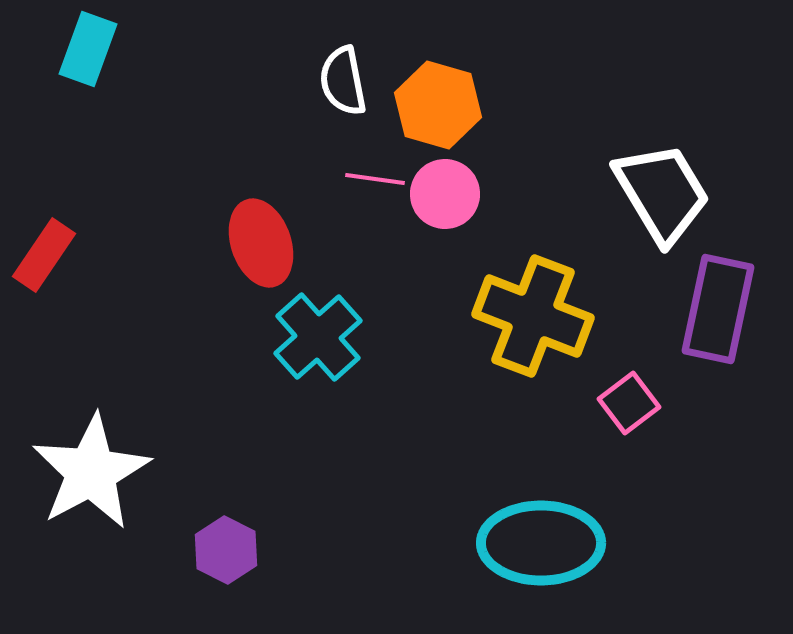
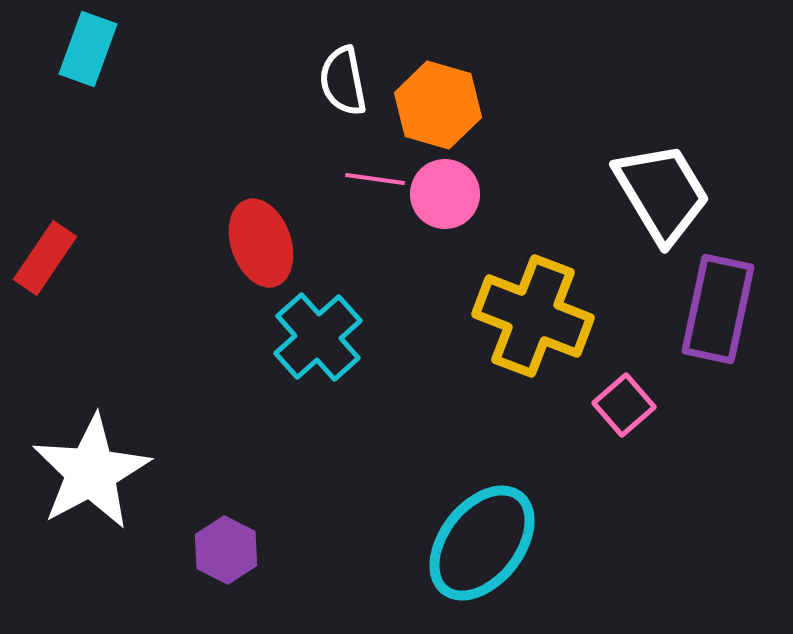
red rectangle: moved 1 px right, 3 px down
pink square: moved 5 px left, 2 px down; rotated 4 degrees counterclockwise
cyan ellipse: moved 59 px left; rotated 52 degrees counterclockwise
